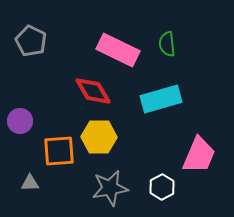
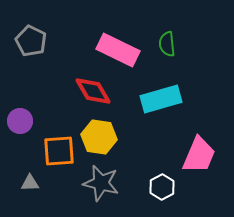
yellow hexagon: rotated 8 degrees clockwise
gray star: moved 9 px left, 5 px up; rotated 24 degrees clockwise
